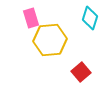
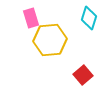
cyan diamond: moved 1 px left
red square: moved 2 px right, 3 px down
